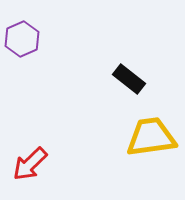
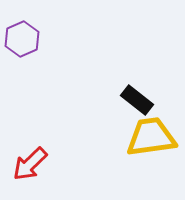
black rectangle: moved 8 px right, 21 px down
